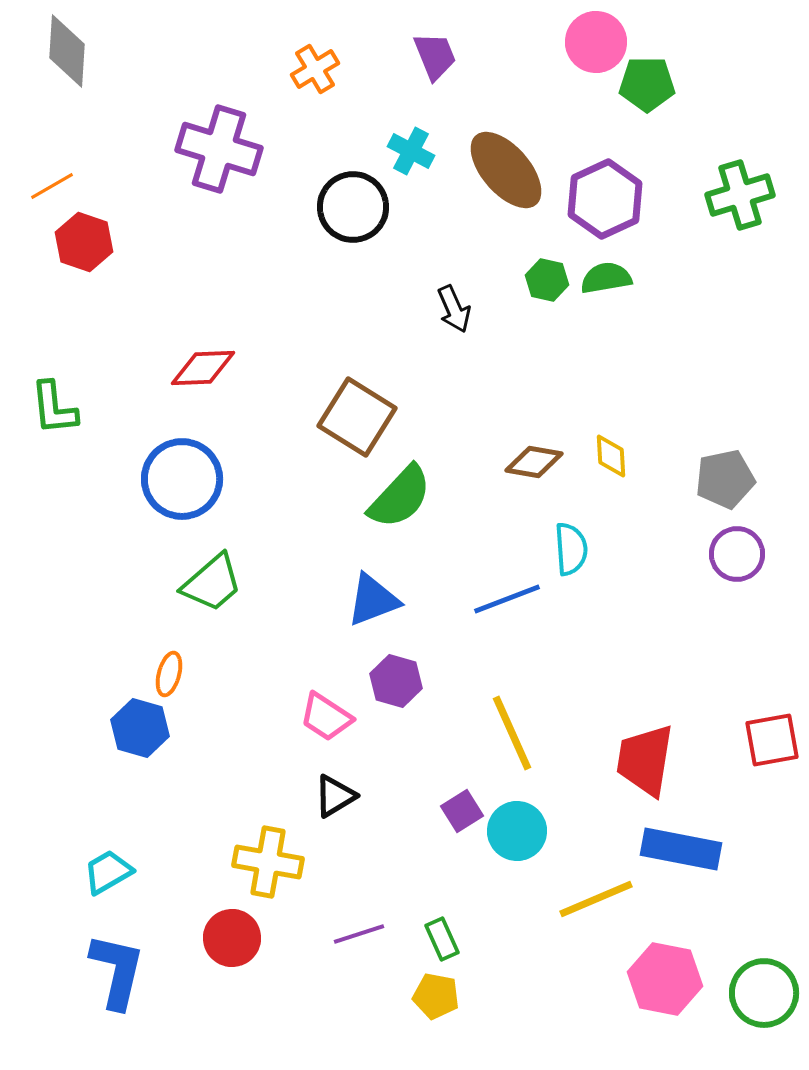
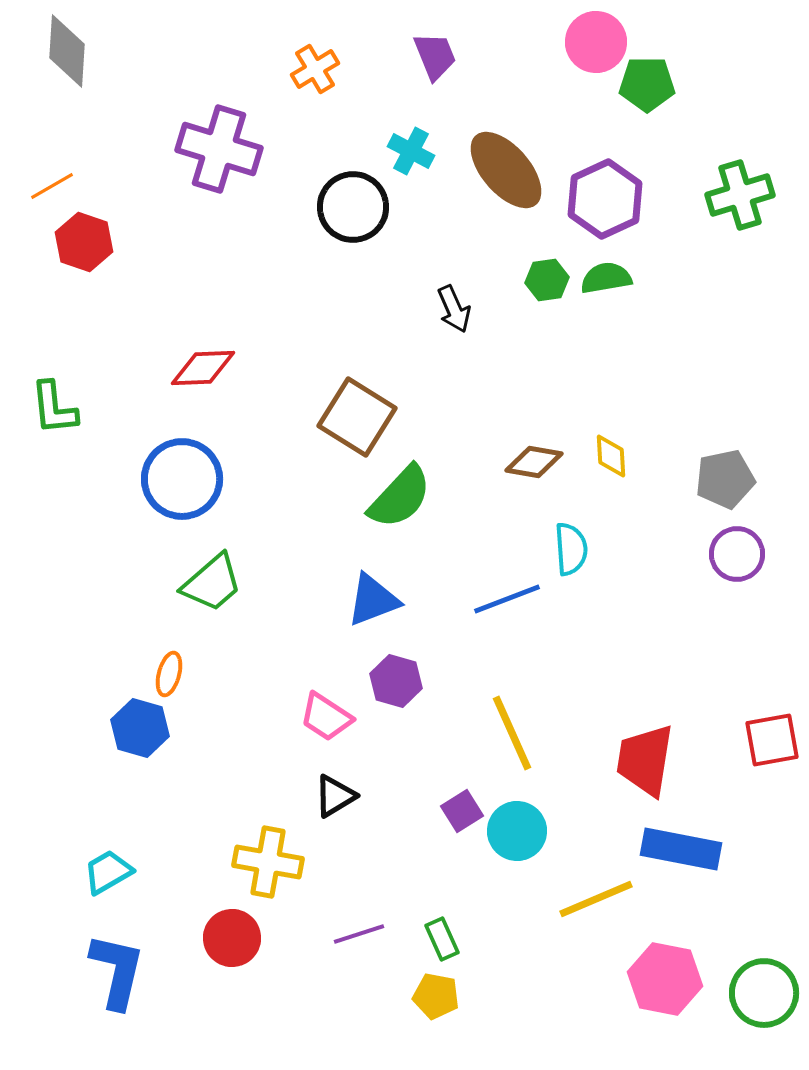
green hexagon at (547, 280): rotated 21 degrees counterclockwise
